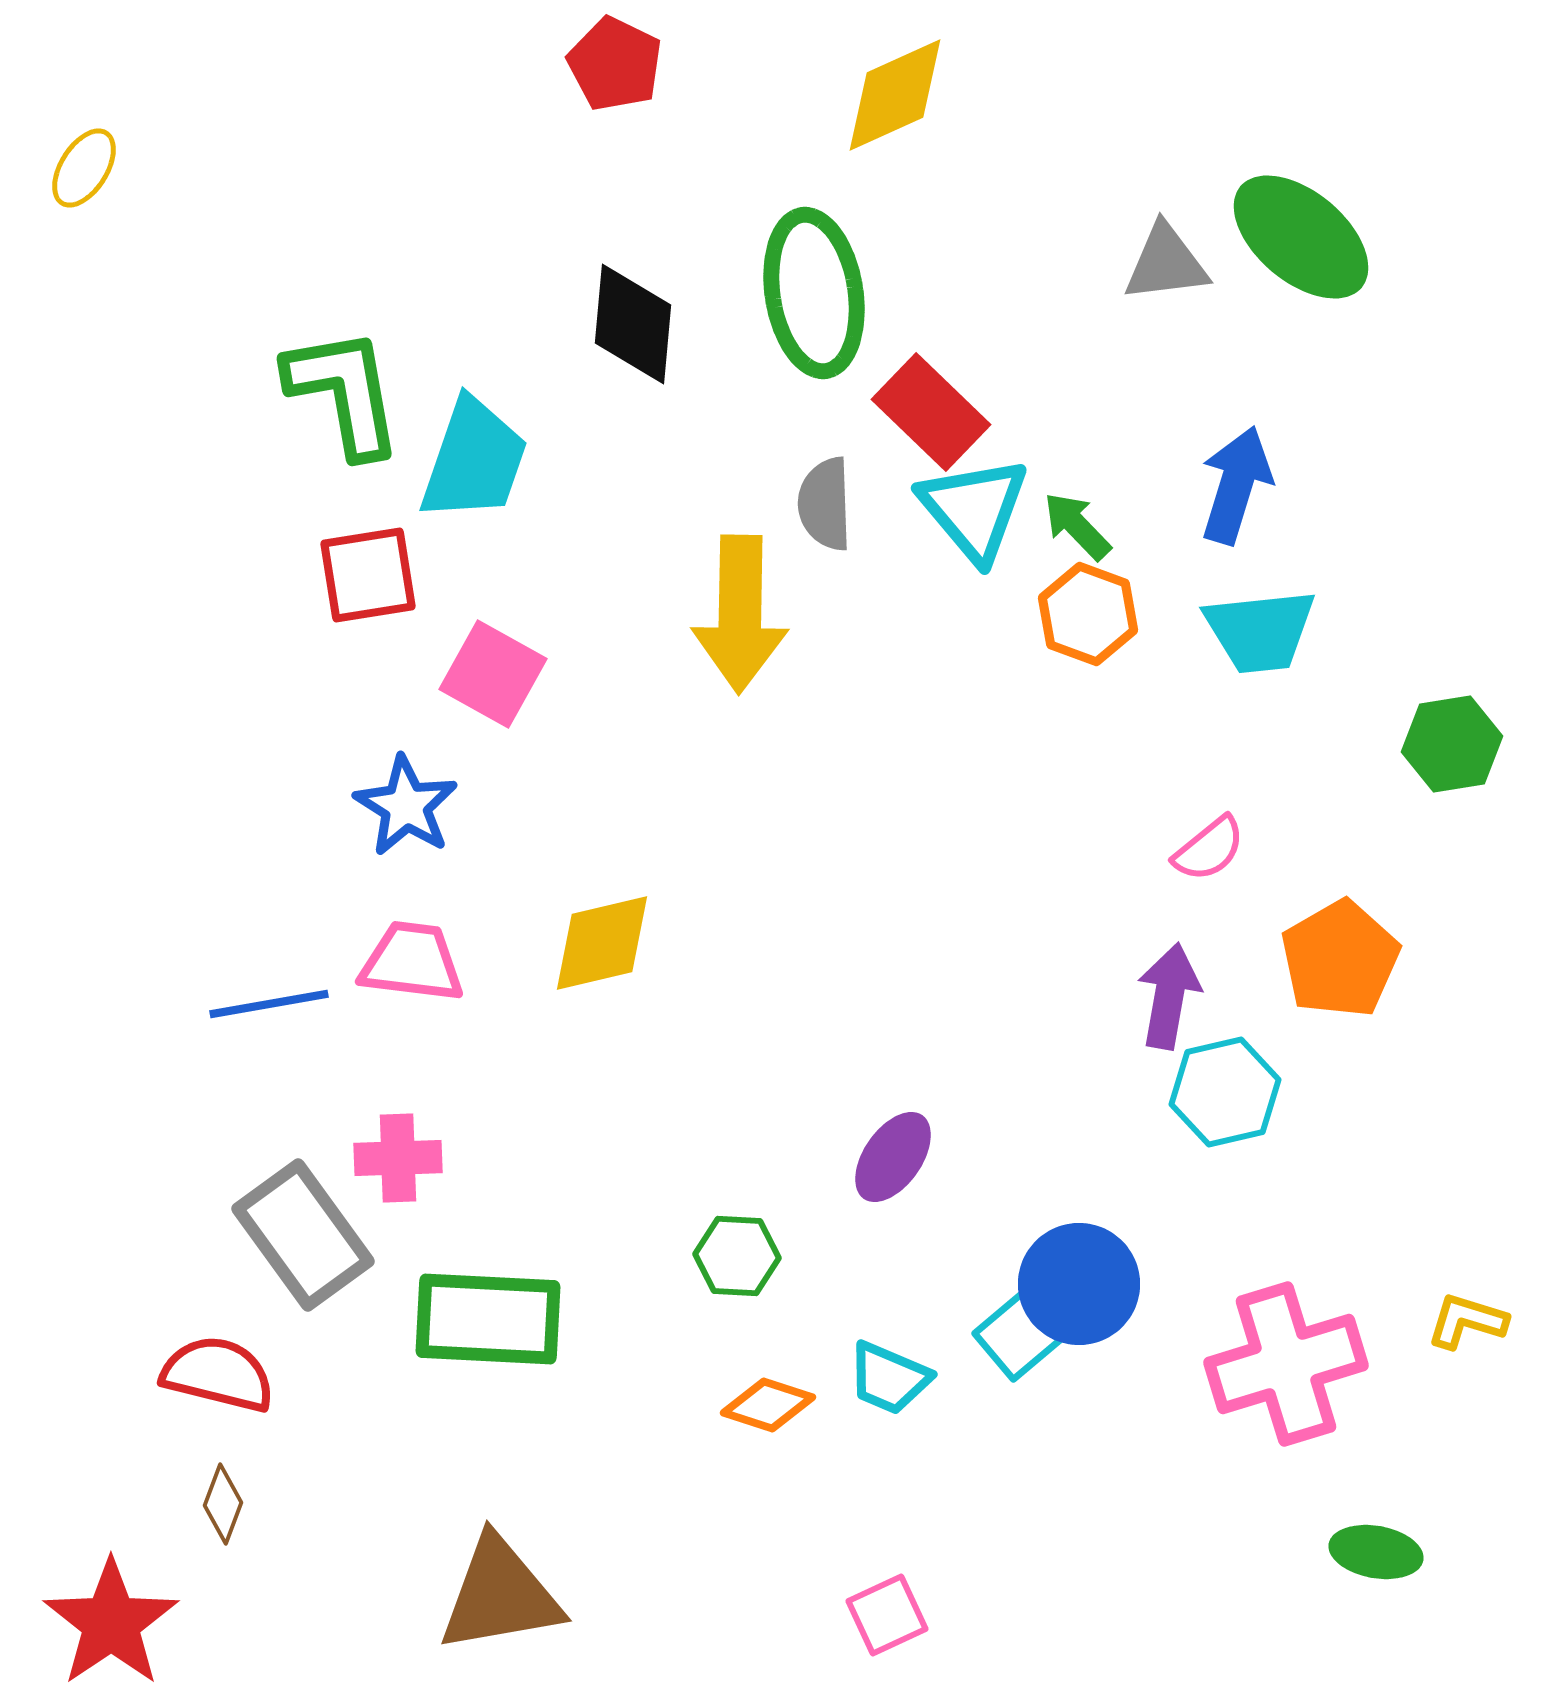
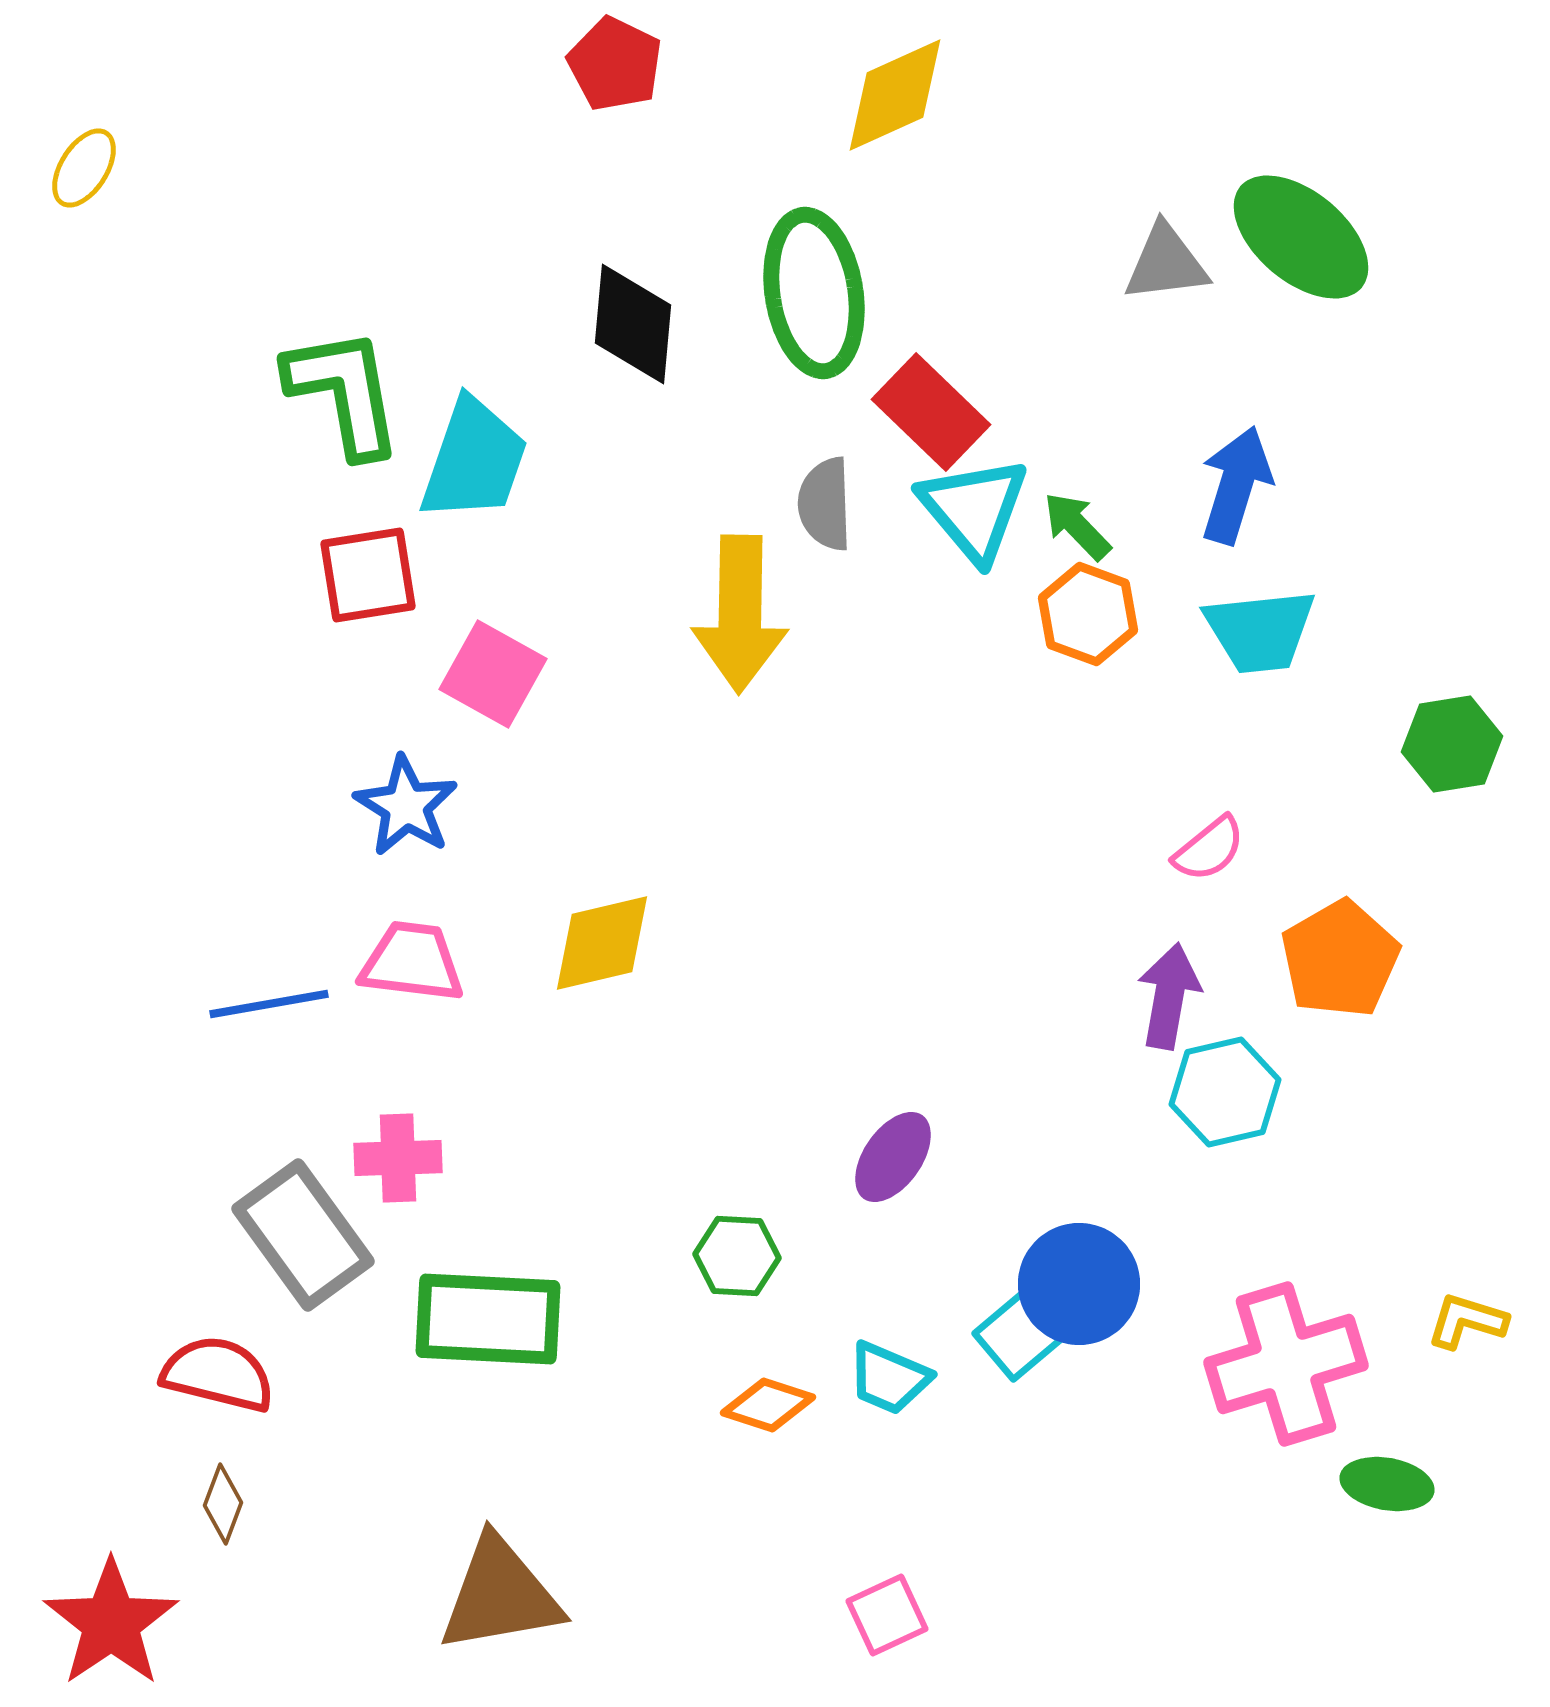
green ellipse at (1376, 1552): moved 11 px right, 68 px up
